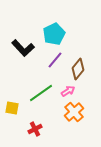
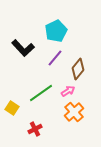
cyan pentagon: moved 2 px right, 3 px up
purple line: moved 2 px up
yellow square: rotated 24 degrees clockwise
